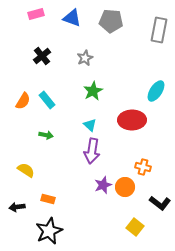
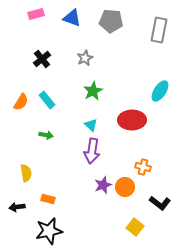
black cross: moved 3 px down
cyan ellipse: moved 4 px right
orange semicircle: moved 2 px left, 1 px down
cyan triangle: moved 1 px right
yellow semicircle: moved 3 px down; rotated 48 degrees clockwise
black star: rotated 12 degrees clockwise
